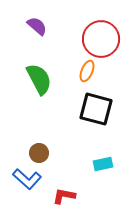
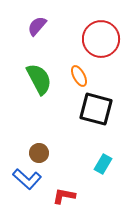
purple semicircle: rotated 90 degrees counterclockwise
orange ellipse: moved 8 px left, 5 px down; rotated 50 degrees counterclockwise
cyan rectangle: rotated 48 degrees counterclockwise
